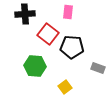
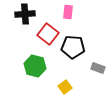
black pentagon: moved 1 px right
green hexagon: rotated 10 degrees clockwise
